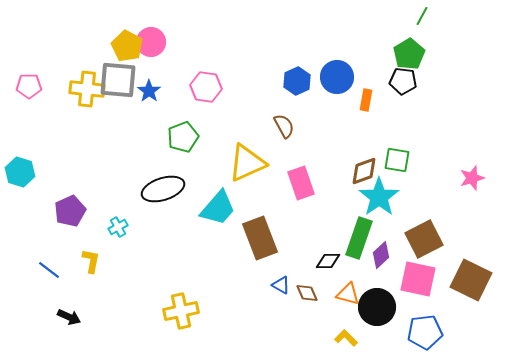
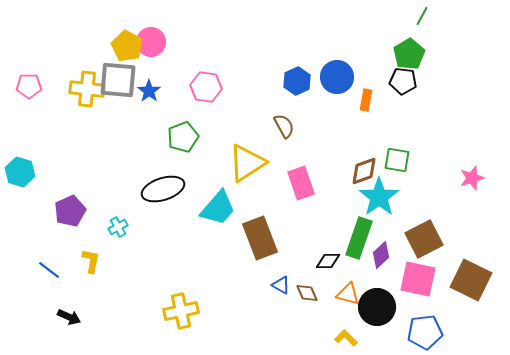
yellow triangle at (247, 163): rotated 9 degrees counterclockwise
